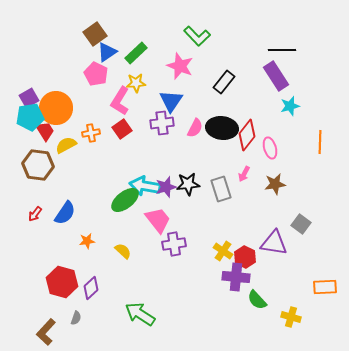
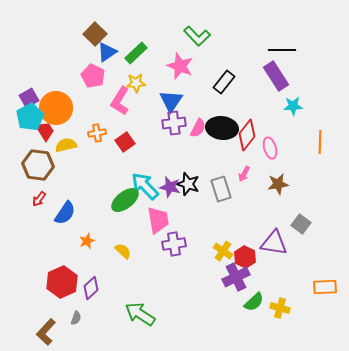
brown square at (95, 34): rotated 10 degrees counterclockwise
pink pentagon at (96, 74): moved 3 px left, 2 px down
cyan star at (290, 106): moved 3 px right; rotated 12 degrees clockwise
cyan pentagon at (30, 117): rotated 20 degrees counterclockwise
purple cross at (162, 123): moved 12 px right
pink semicircle at (195, 128): moved 3 px right
red square at (122, 129): moved 3 px right, 13 px down
orange cross at (91, 133): moved 6 px right
yellow semicircle at (66, 145): rotated 15 degrees clockwise
black star at (188, 184): rotated 25 degrees clockwise
brown star at (275, 184): moved 3 px right
cyan arrow at (145, 186): rotated 36 degrees clockwise
purple star at (166, 187): moved 4 px right; rotated 30 degrees clockwise
red arrow at (35, 214): moved 4 px right, 15 px up
pink trapezoid at (158, 220): rotated 28 degrees clockwise
orange star at (87, 241): rotated 14 degrees counterclockwise
purple cross at (236, 277): rotated 32 degrees counterclockwise
red hexagon at (62, 282): rotated 20 degrees clockwise
green semicircle at (257, 300): moved 3 px left, 2 px down; rotated 90 degrees counterclockwise
yellow cross at (291, 317): moved 11 px left, 9 px up
